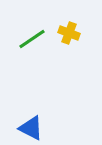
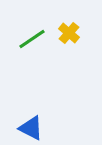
yellow cross: rotated 20 degrees clockwise
